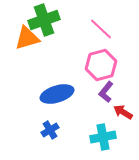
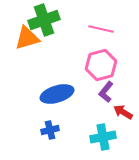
pink line: rotated 30 degrees counterclockwise
blue cross: rotated 18 degrees clockwise
